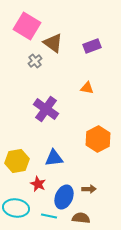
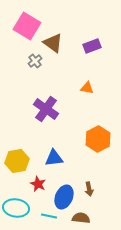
brown arrow: rotated 80 degrees clockwise
